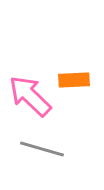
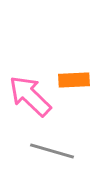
gray line: moved 10 px right, 2 px down
